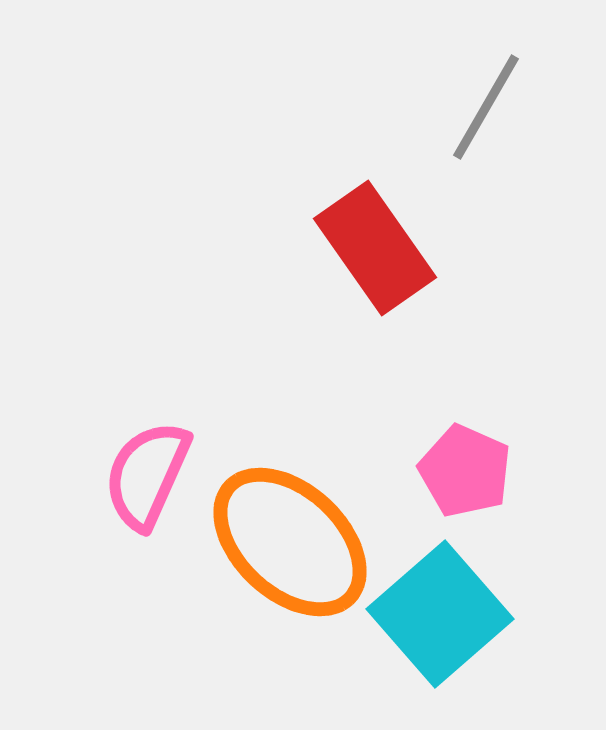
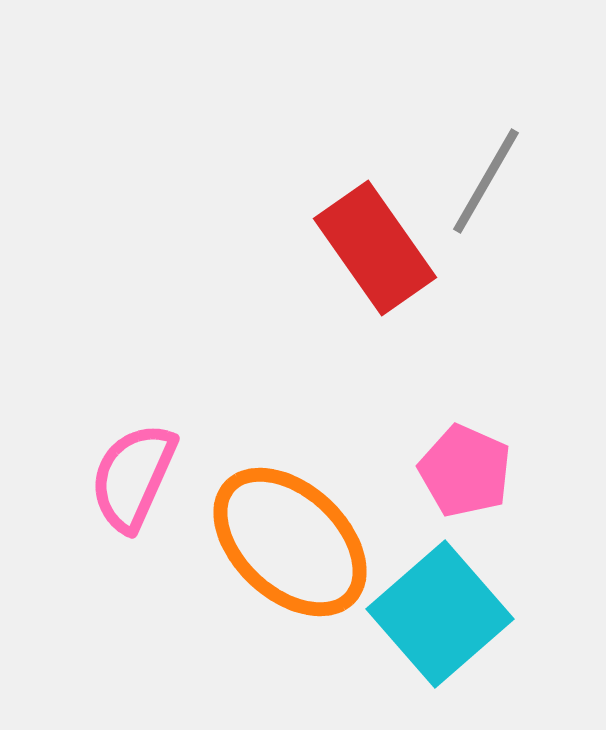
gray line: moved 74 px down
pink semicircle: moved 14 px left, 2 px down
